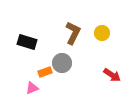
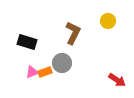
yellow circle: moved 6 px right, 12 px up
red arrow: moved 5 px right, 5 px down
pink triangle: moved 16 px up
